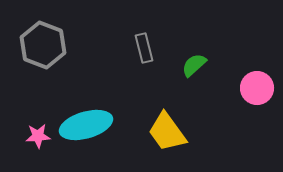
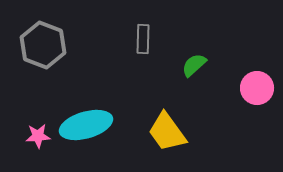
gray rectangle: moved 1 px left, 9 px up; rotated 16 degrees clockwise
